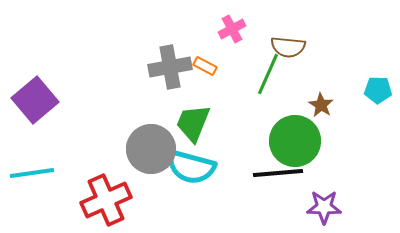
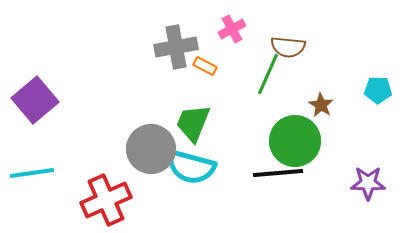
gray cross: moved 6 px right, 20 px up
purple star: moved 44 px right, 24 px up
